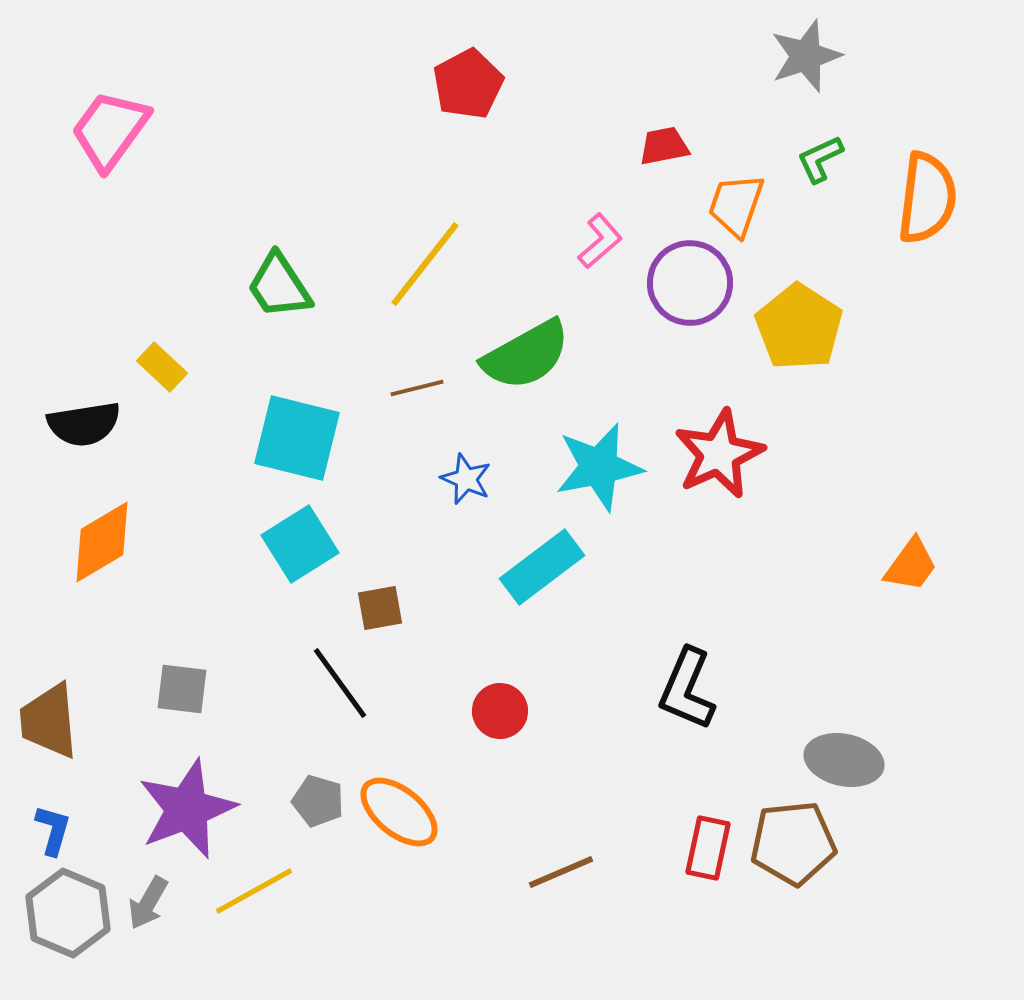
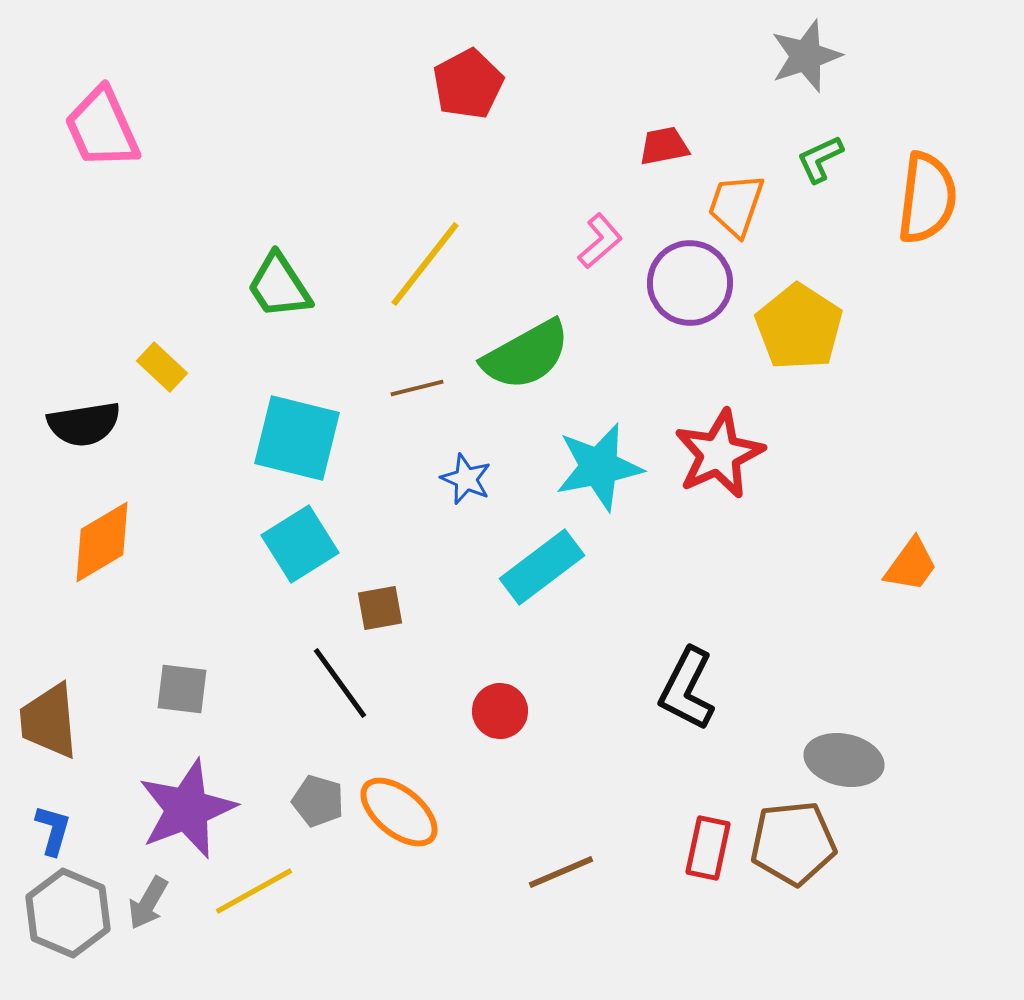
pink trapezoid at (110, 130): moved 8 px left, 2 px up; rotated 60 degrees counterclockwise
black L-shape at (687, 689): rotated 4 degrees clockwise
